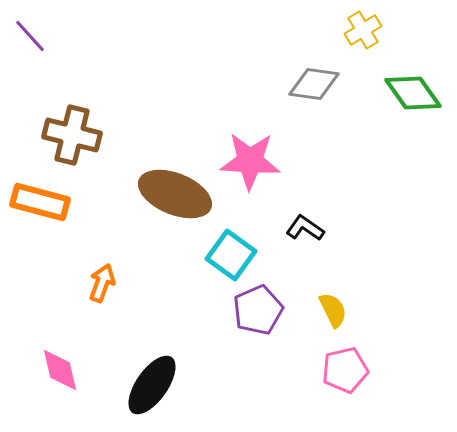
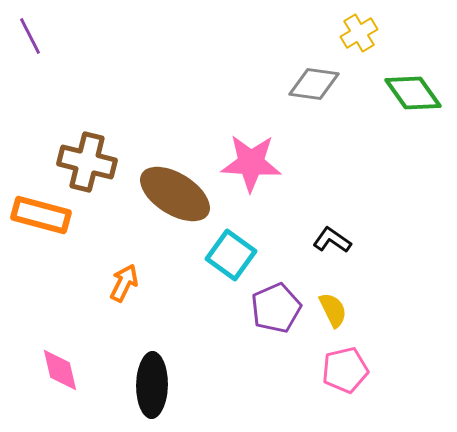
yellow cross: moved 4 px left, 3 px down
purple line: rotated 15 degrees clockwise
brown cross: moved 15 px right, 27 px down
pink star: moved 1 px right, 2 px down
brown ellipse: rotated 10 degrees clockwise
orange rectangle: moved 1 px right, 13 px down
black L-shape: moved 27 px right, 12 px down
orange arrow: moved 22 px right; rotated 6 degrees clockwise
purple pentagon: moved 18 px right, 2 px up
black ellipse: rotated 34 degrees counterclockwise
